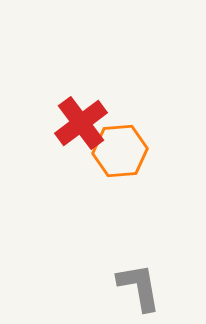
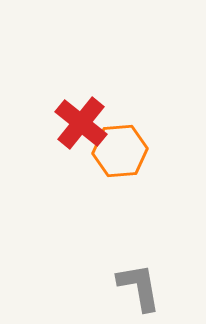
red cross: rotated 14 degrees counterclockwise
